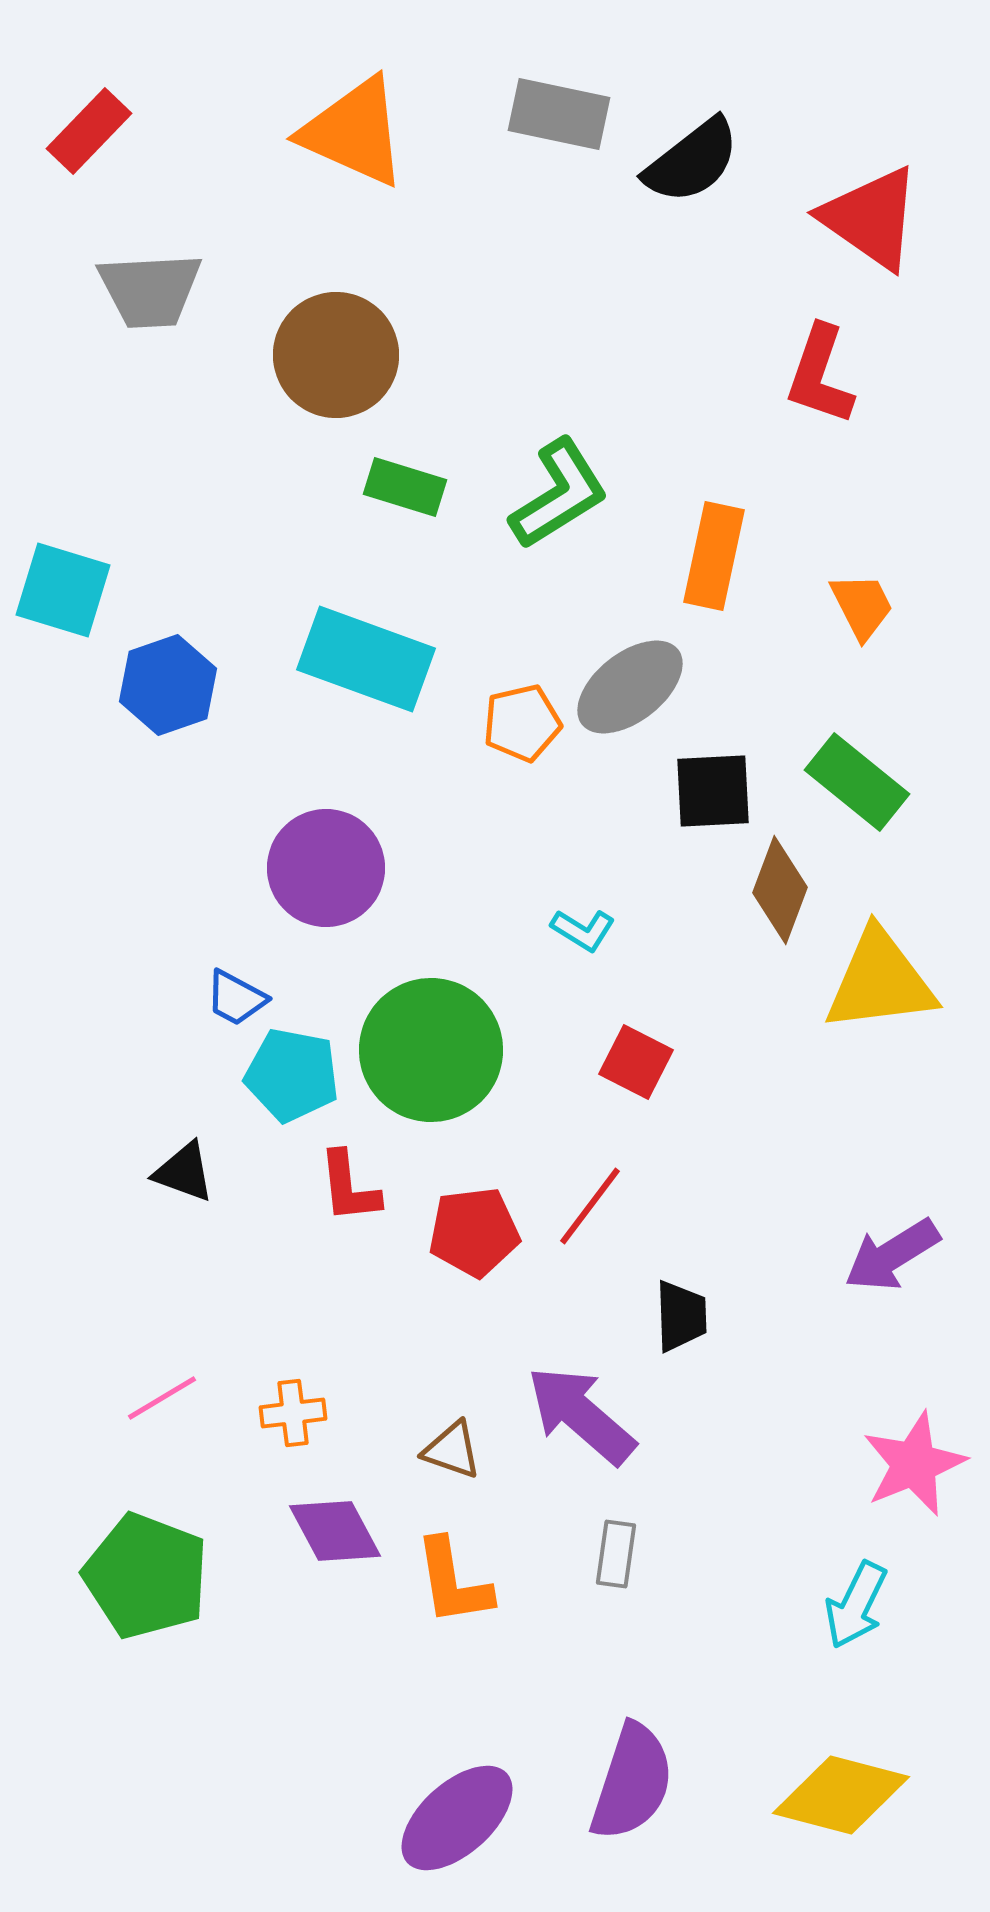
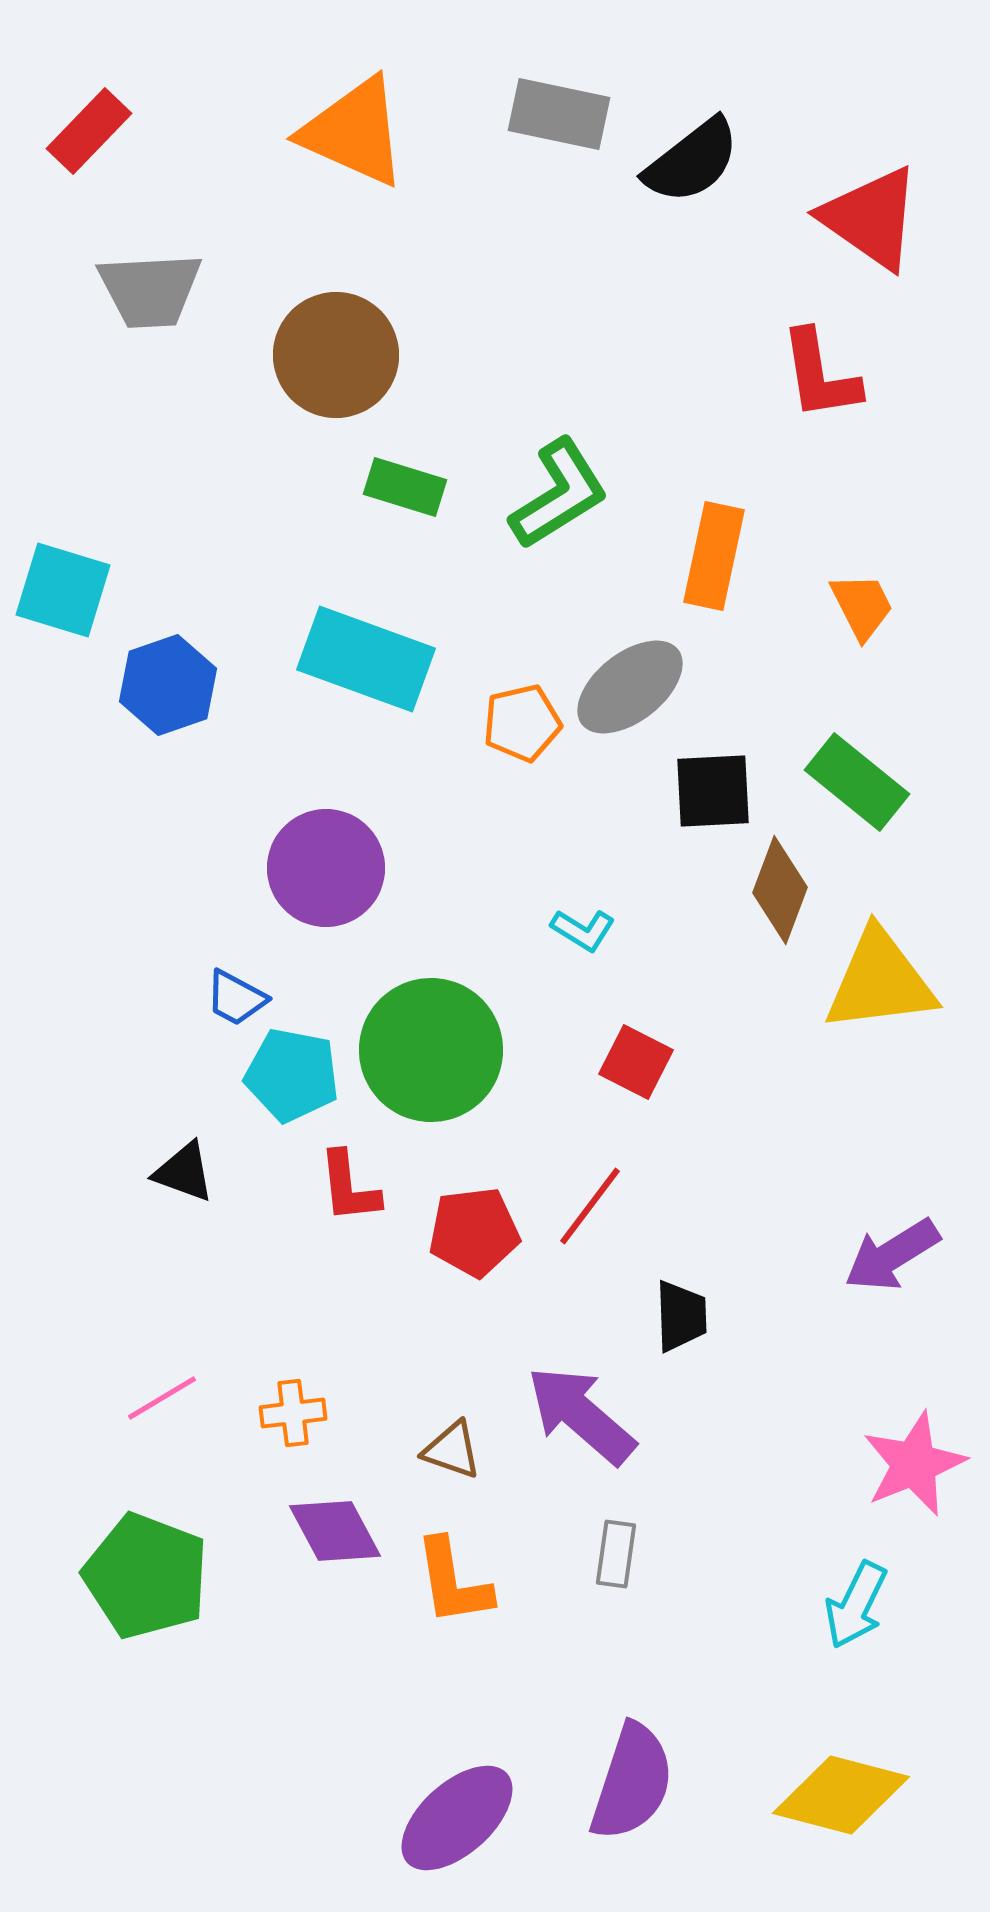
red L-shape at (820, 375): rotated 28 degrees counterclockwise
